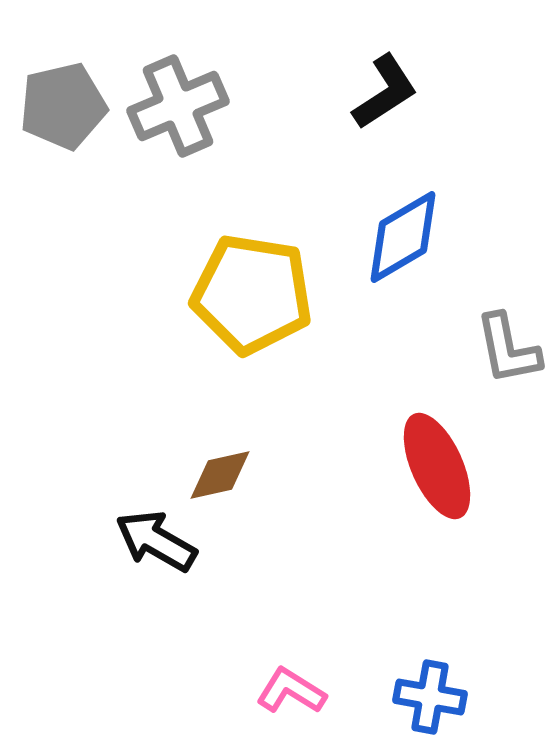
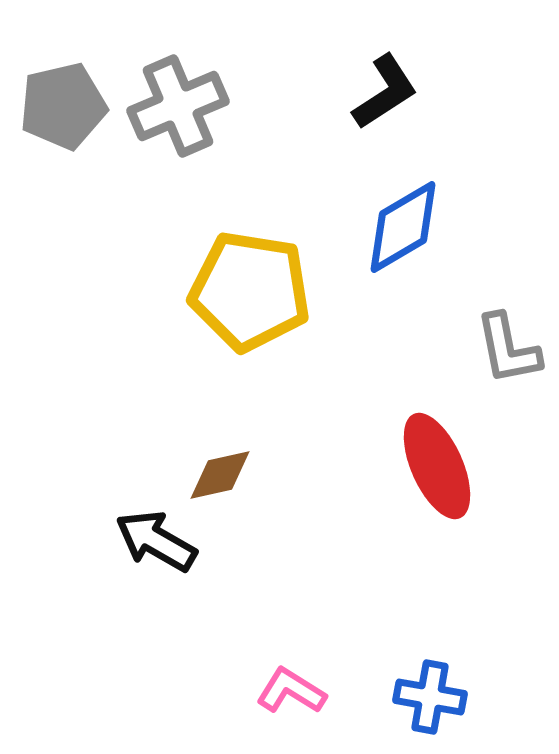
blue diamond: moved 10 px up
yellow pentagon: moved 2 px left, 3 px up
